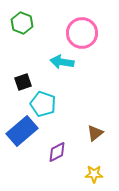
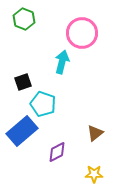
green hexagon: moved 2 px right, 4 px up
cyan arrow: rotated 95 degrees clockwise
